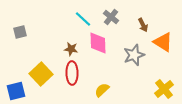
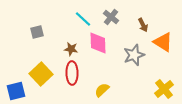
gray square: moved 17 px right
